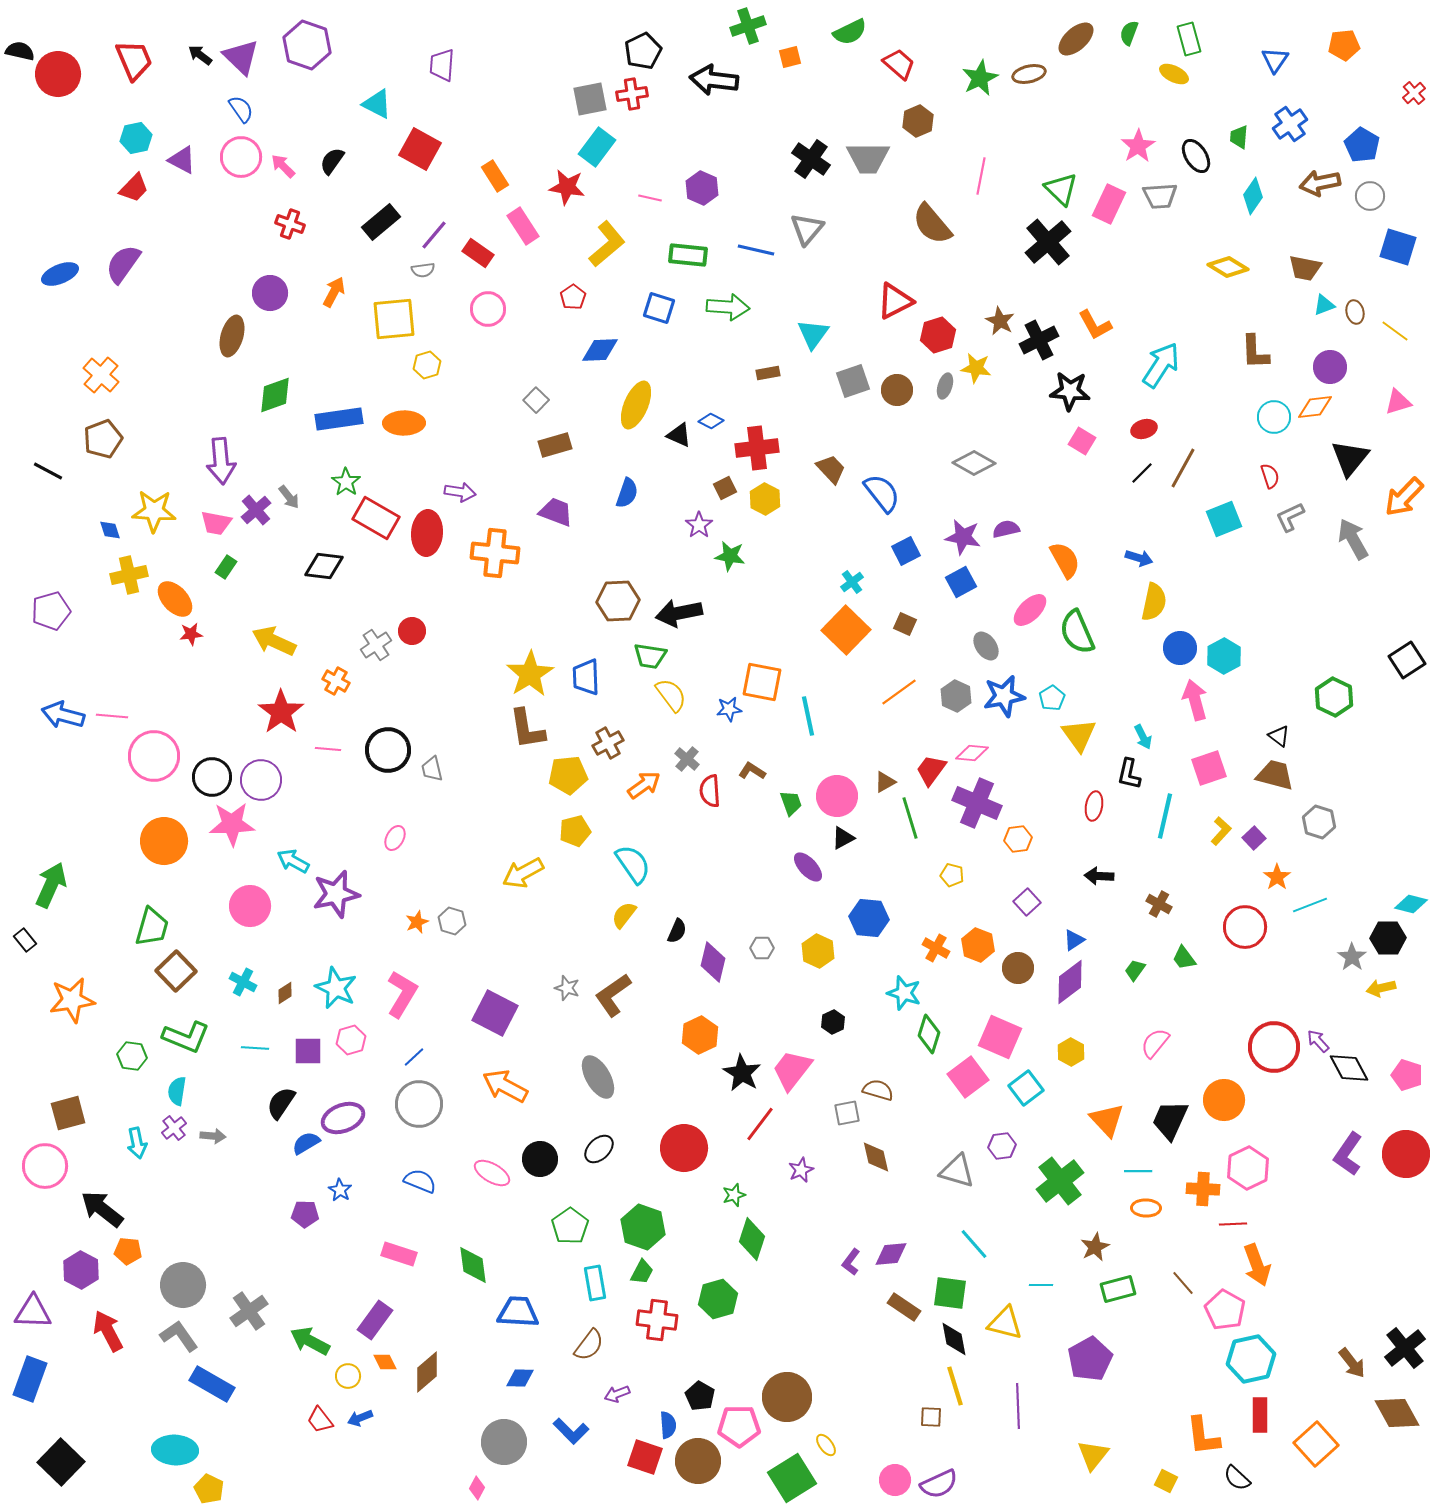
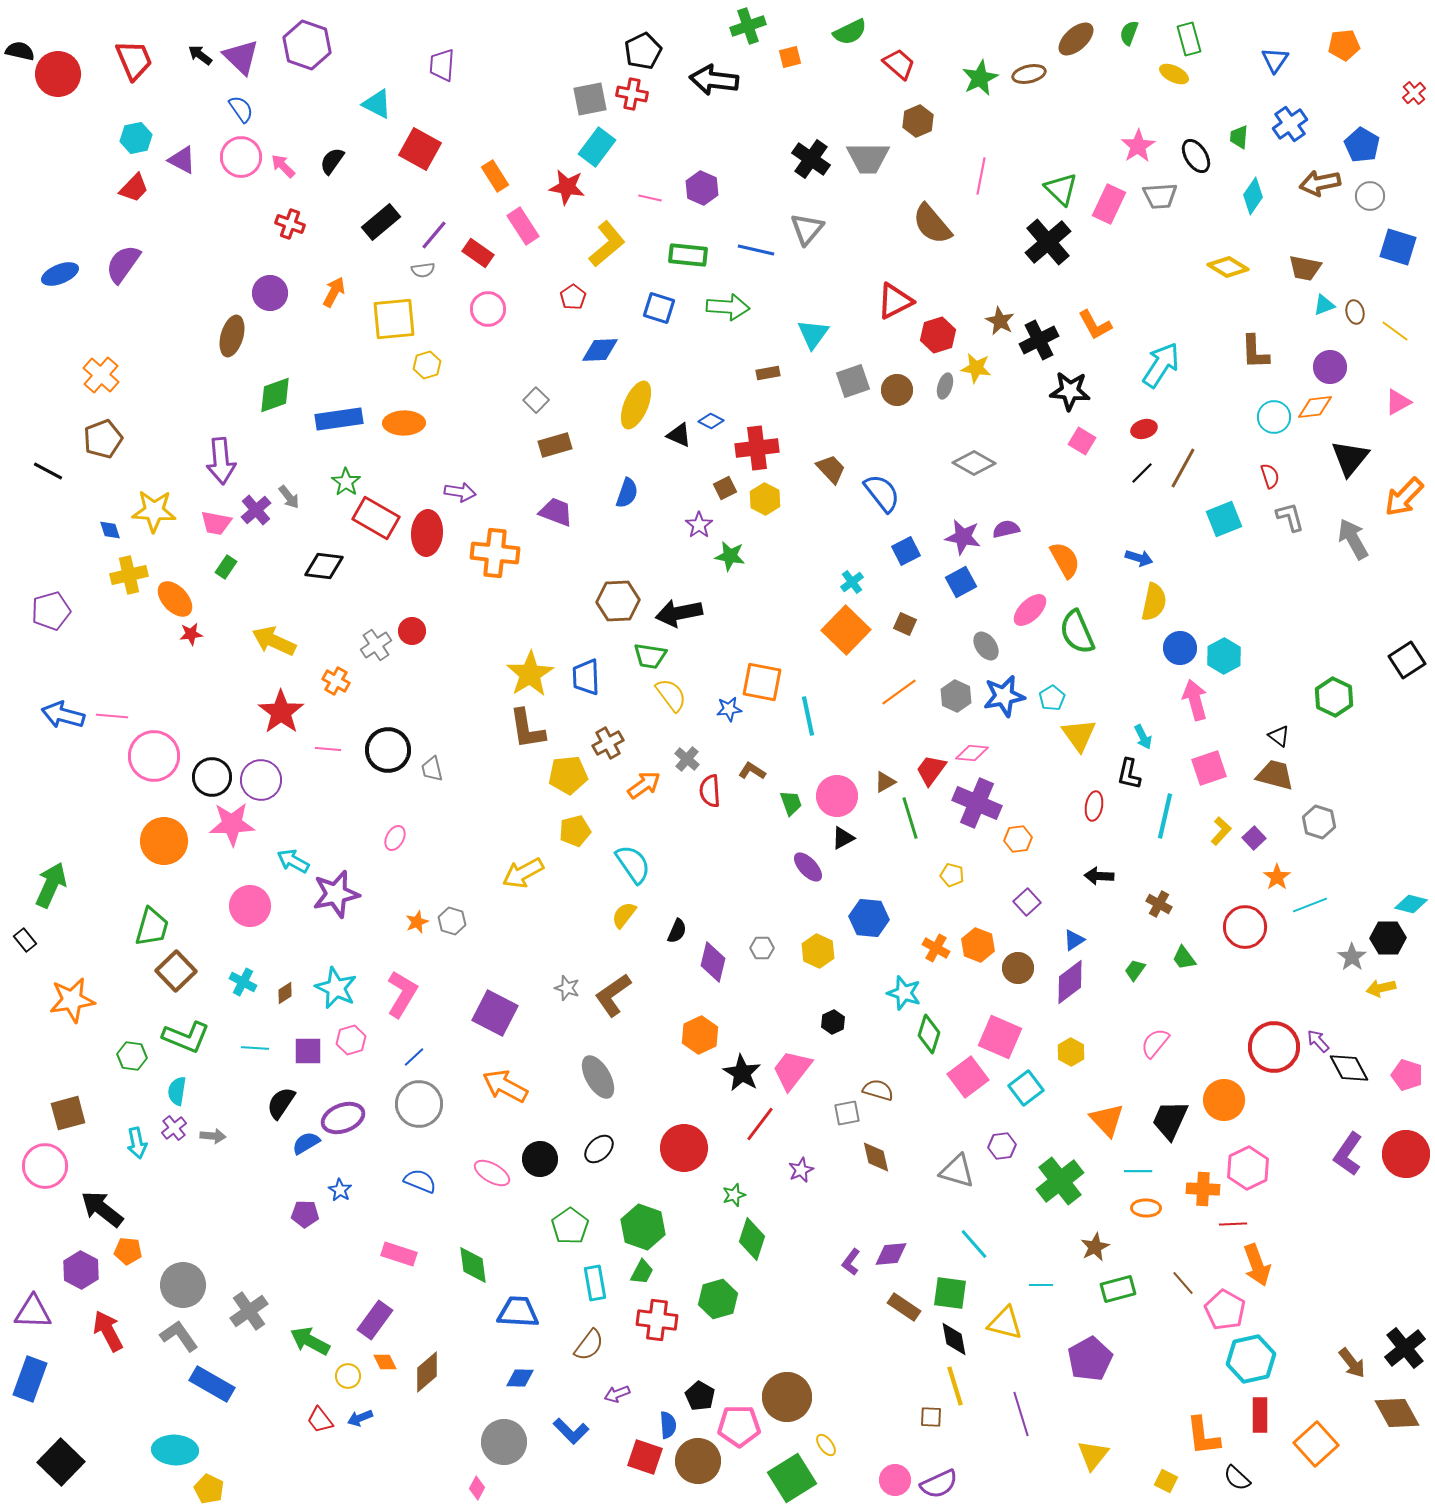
red cross at (632, 94): rotated 20 degrees clockwise
pink triangle at (1398, 402): rotated 12 degrees counterclockwise
gray L-shape at (1290, 517): rotated 100 degrees clockwise
purple line at (1018, 1406): moved 3 px right, 8 px down; rotated 15 degrees counterclockwise
